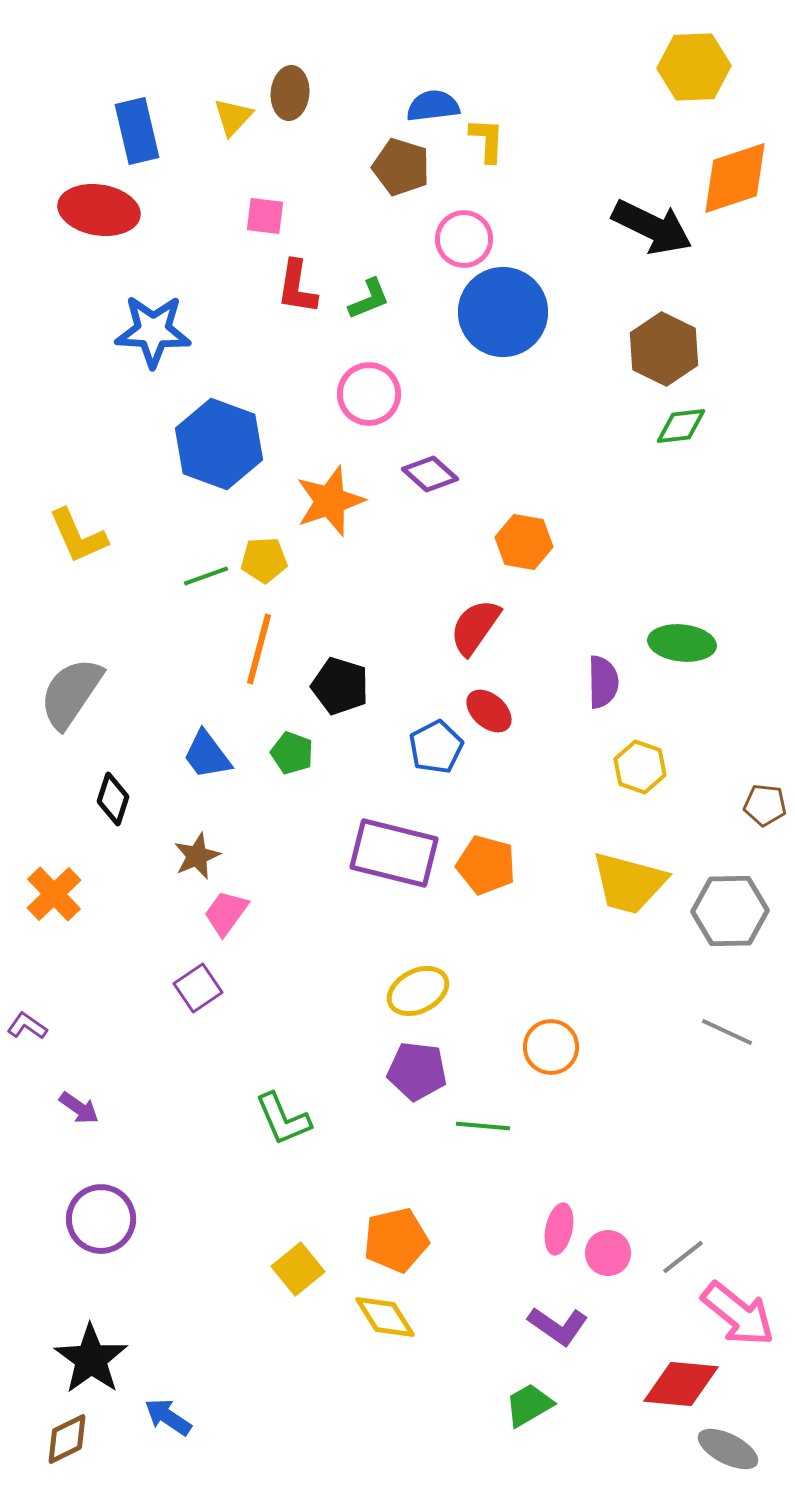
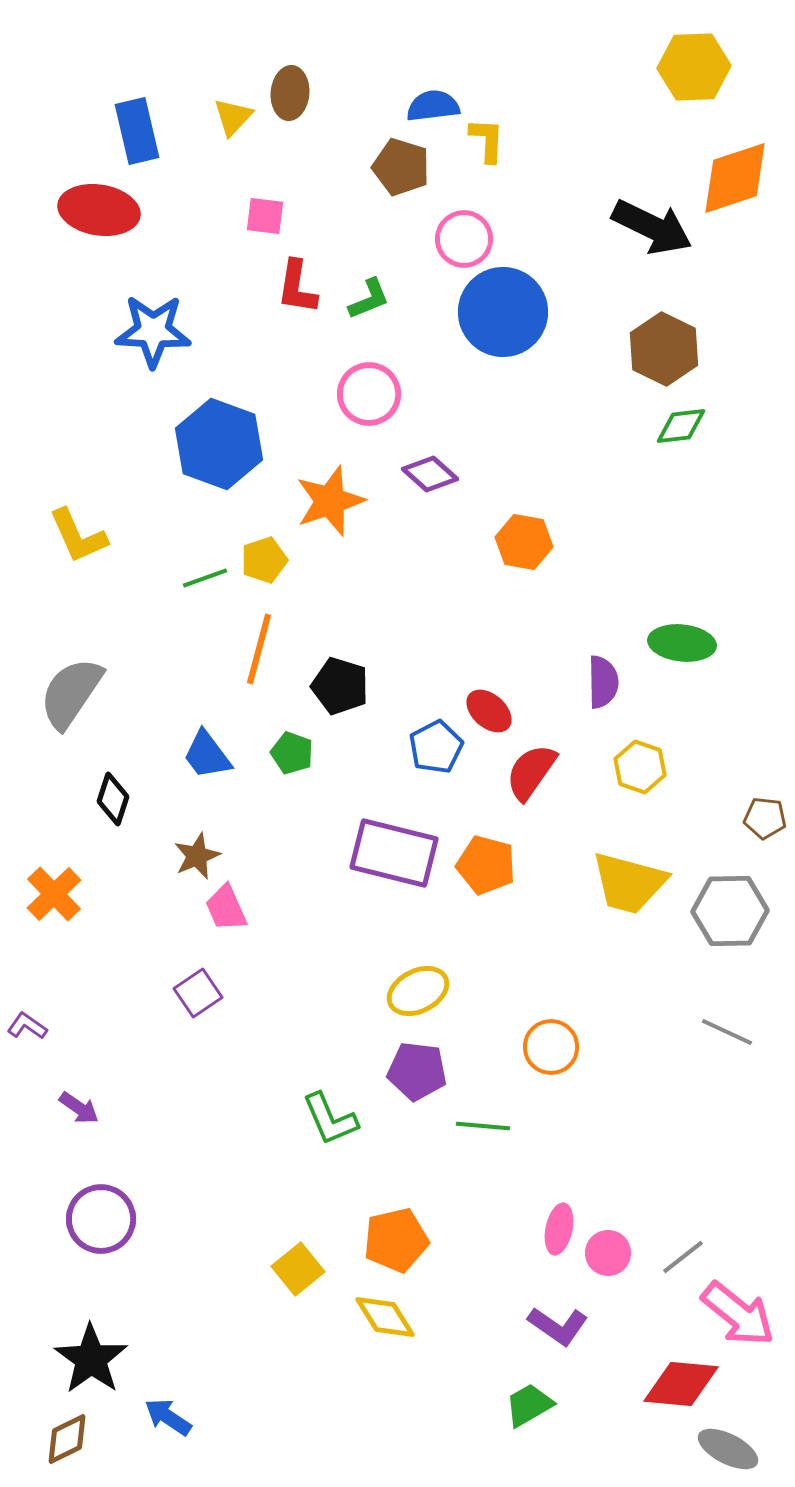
yellow pentagon at (264, 560): rotated 15 degrees counterclockwise
green line at (206, 576): moved 1 px left, 2 px down
red semicircle at (475, 627): moved 56 px right, 145 px down
brown pentagon at (765, 805): moved 13 px down
pink trapezoid at (226, 913): moved 5 px up; rotated 60 degrees counterclockwise
purple square at (198, 988): moved 5 px down
green L-shape at (283, 1119): moved 47 px right
